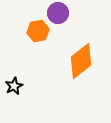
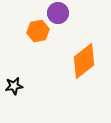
orange diamond: moved 3 px right
black star: rotated 18 degrees clockwise
